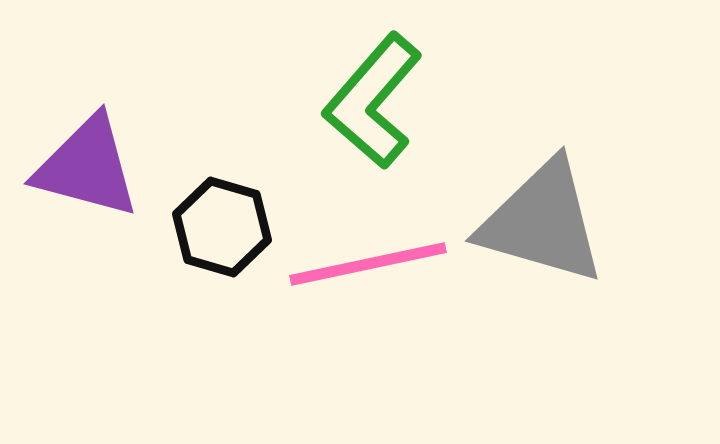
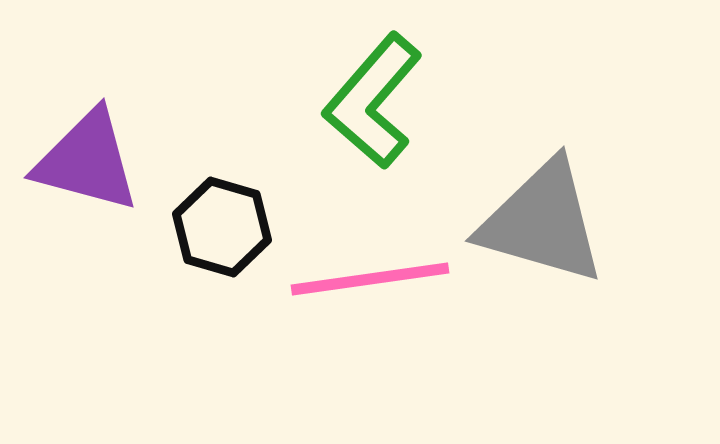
purple triangle: moved 6 px up
pink line: moved 2 px right, 15 px down; rotated 4 degrees clockwise
